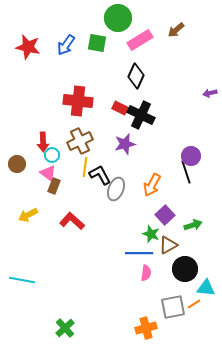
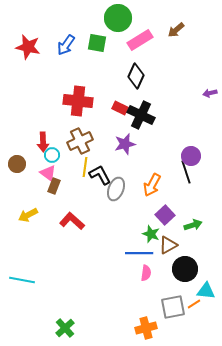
cyan triangle: moved 3 px down
